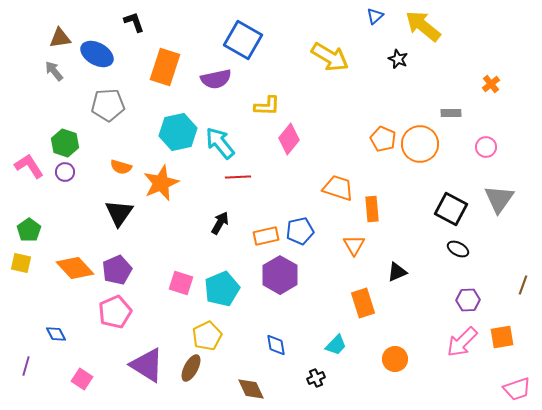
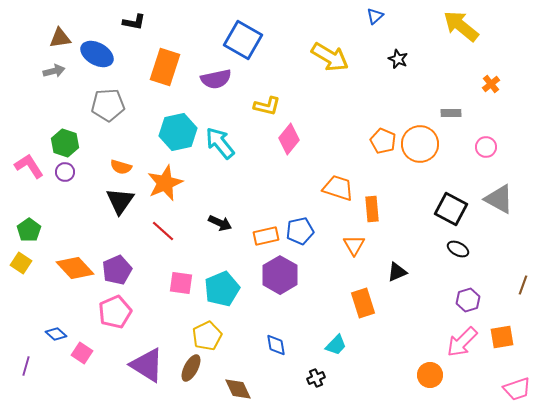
black L-shape at (134, 22): rotated 120 degrees clockwise
yellow arrow at (423, 26): moved 38 px right
gray arrow at (54, 71): rotated 115 degrees clockwise
yellow L-shape at (267, 106): rotated 12 degrees clockwise
orange pentagon at (383, 139): moved 2 px down
red line at (238, 177): moved 75 px left, 54 px down; rotated 45 degrees clockwise
orange star at (161, 183): moved 4 px right
gray triangle at (499, 199): rotated 36 degrees counterclockwise
black triangle at (119, 213): moved 1 px right, 12 px up
black arrow at (220, 223): rotated 85 degrees clockwise
yellow square at (21, 263): rotated 20 degrees clockwise
pink square at (181, 283): rotated 10 degrees counterclockwise
purple hexagon at (468, 300): rotated 15 degrees counterclockwise
blue diamond at (56, 334): rotated 20 degrees counterclockwise
orange circle at (395, 359): moved 35 px right, 16 px down
pink square at (82, 379): moved 26 px up
brown diamond at (251, 389): moved 13 px left
